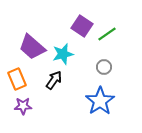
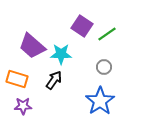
purple trapezoid: moved 1 px up
cyan star: moved 2 px left; rotated 15 degrees clockwise
orange rectangle: rotated 50 degrees counterclockwise
